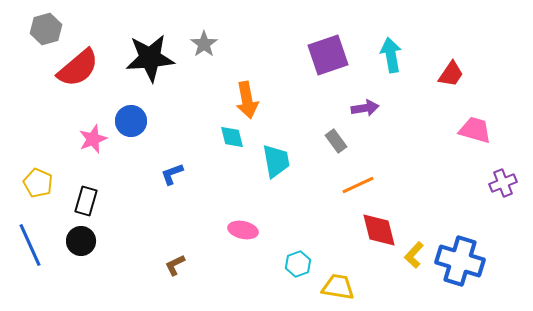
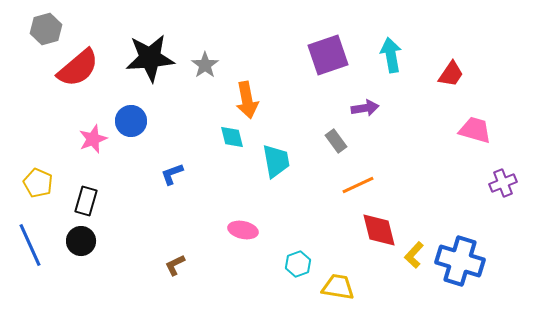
gray star: moved 1 px right, 21 px down
